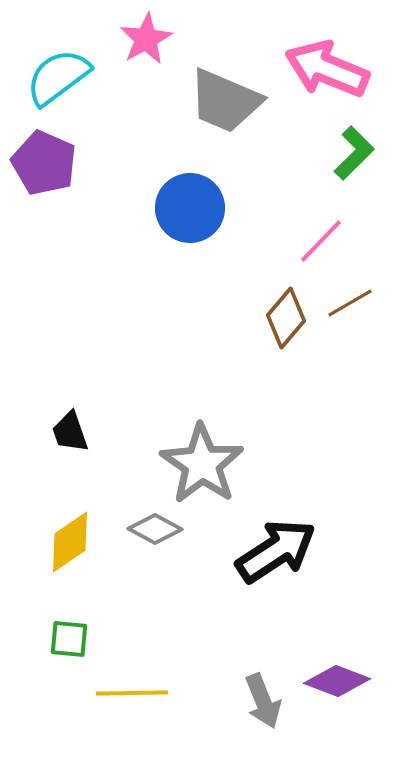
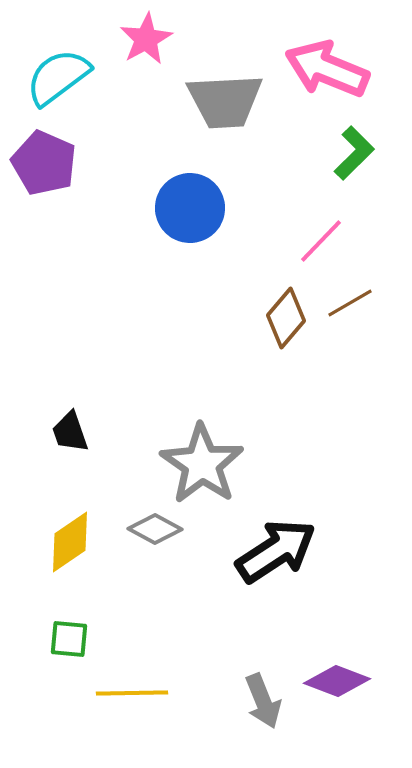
gray trapezoid: rotated 26 degrees counterclockwise
